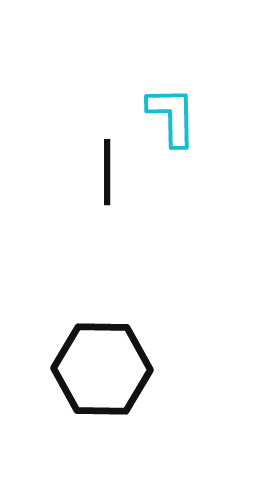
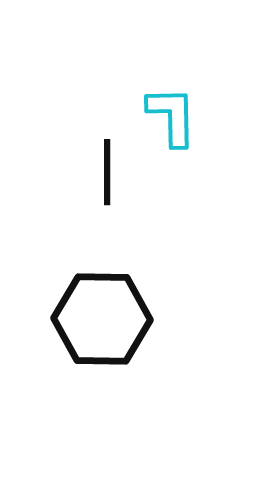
black hexagon: moved 50 px up
